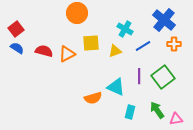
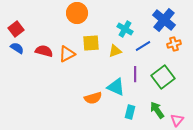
orange cross: rotated 16 degrees counterclockwise
purple line: moved 4 px left, 2 px up
pink triangle: moved 1 px right, 1 px down; rotated 40 degrees counterclockwise
